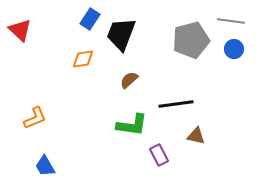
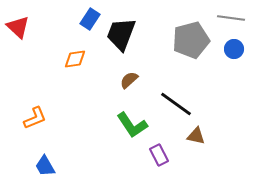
gray line: moved 3 px up
red triangle: moved 2 px left, 3 px up
orange diamond: moved 8 px left
black line: rotated 44 degrees clockwise
green L-shape: rotated 48 degrees clockwise
